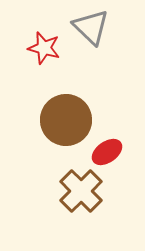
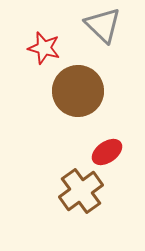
gray triangle: moved 12 px right, 2 px up
brown circle: moved 12 px right, 29 px up
brown cross: rotated 9 degrees clockwise
